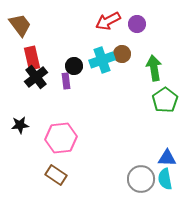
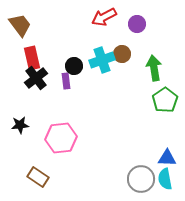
red arrow: moved 4 px left, 4 px up
black cross: moved 1 px down
brown rectangle: moved 18 px left, 2 px down
